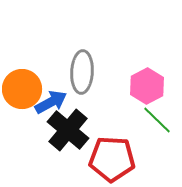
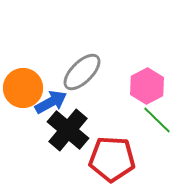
gray ellipse: rotated 42 degrees clockwise
orange circle: moved 1 px right, 1 px up
